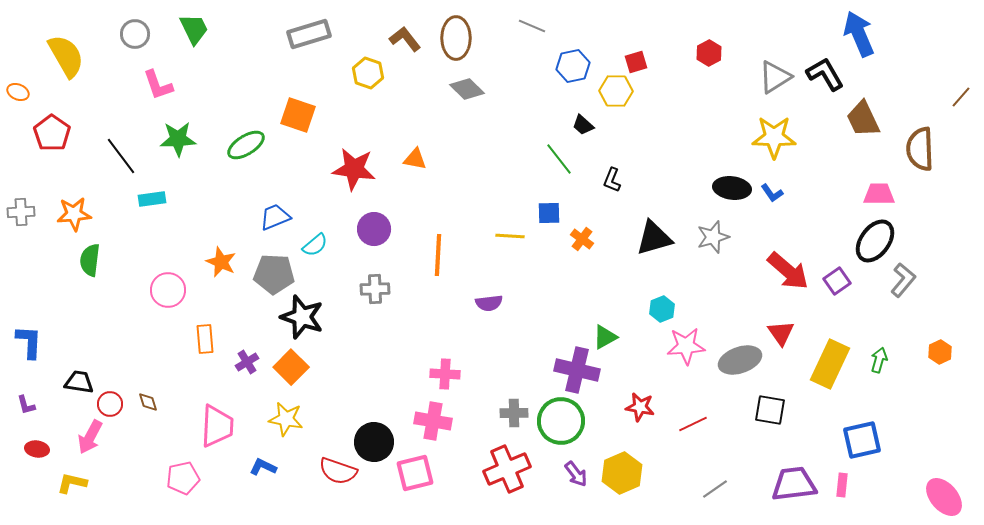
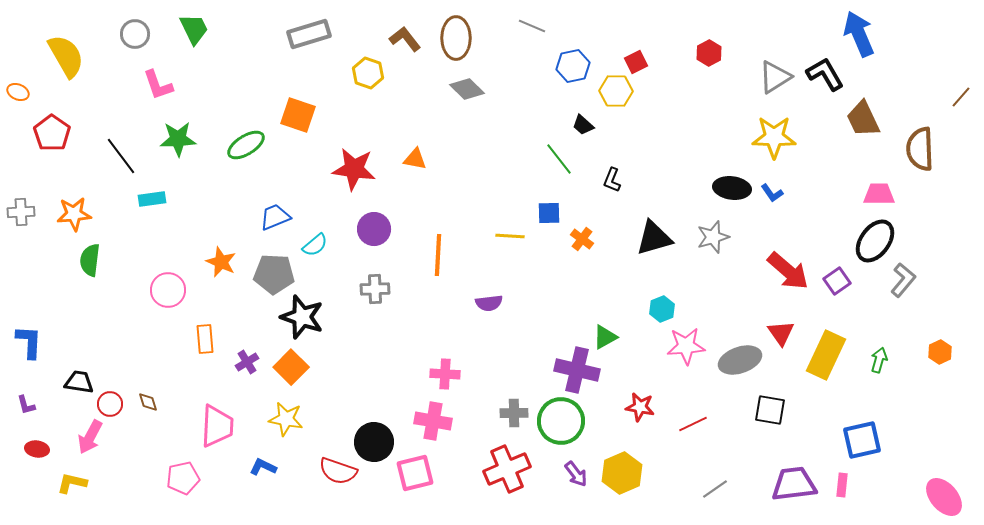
red square at (636, 62): rotated 10 degrees counterclockwise
yellow rectangle at (830, 364): moved 4 px left, 9 px up
